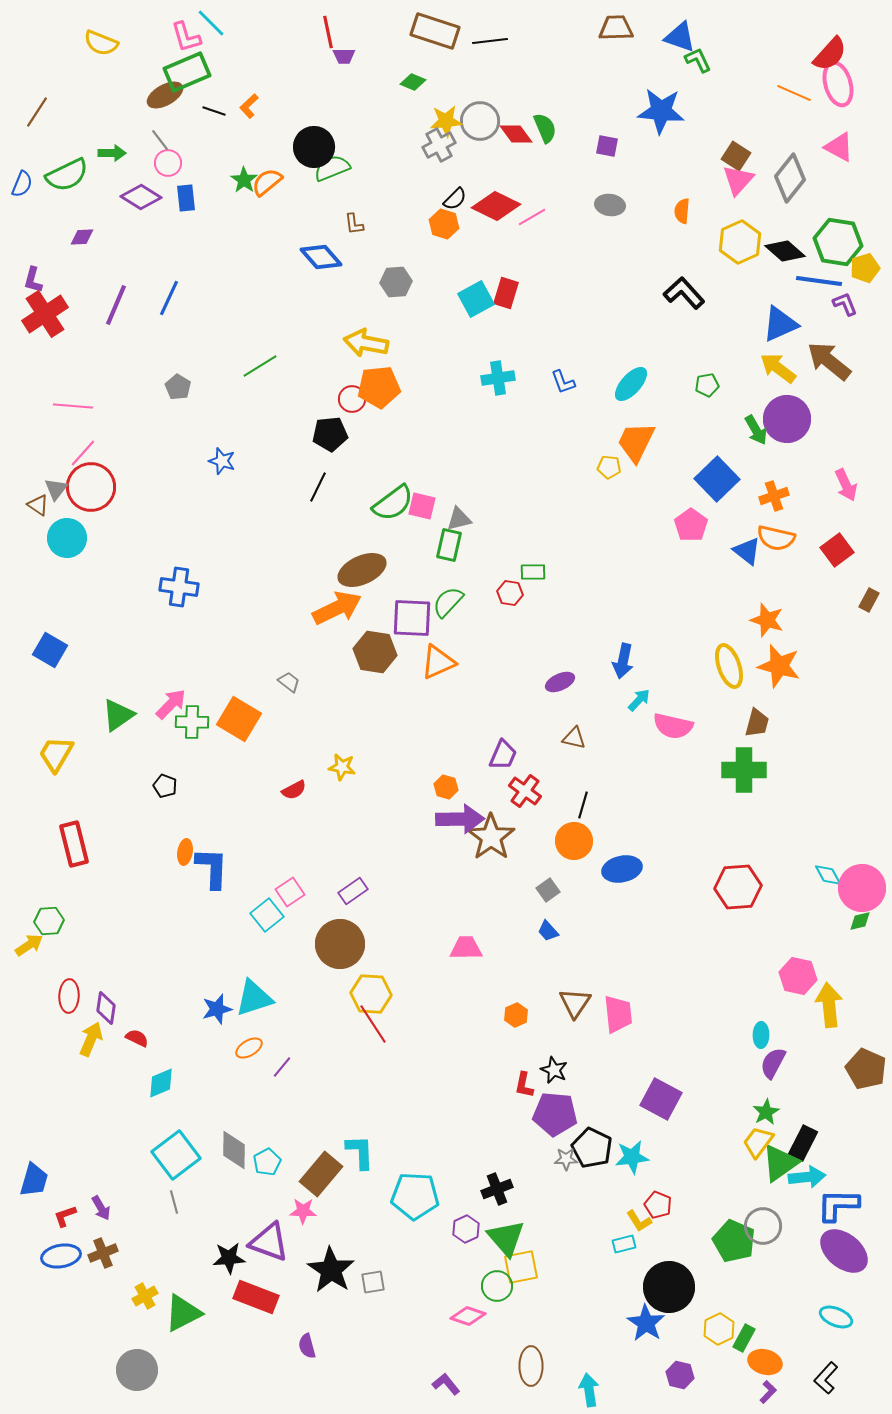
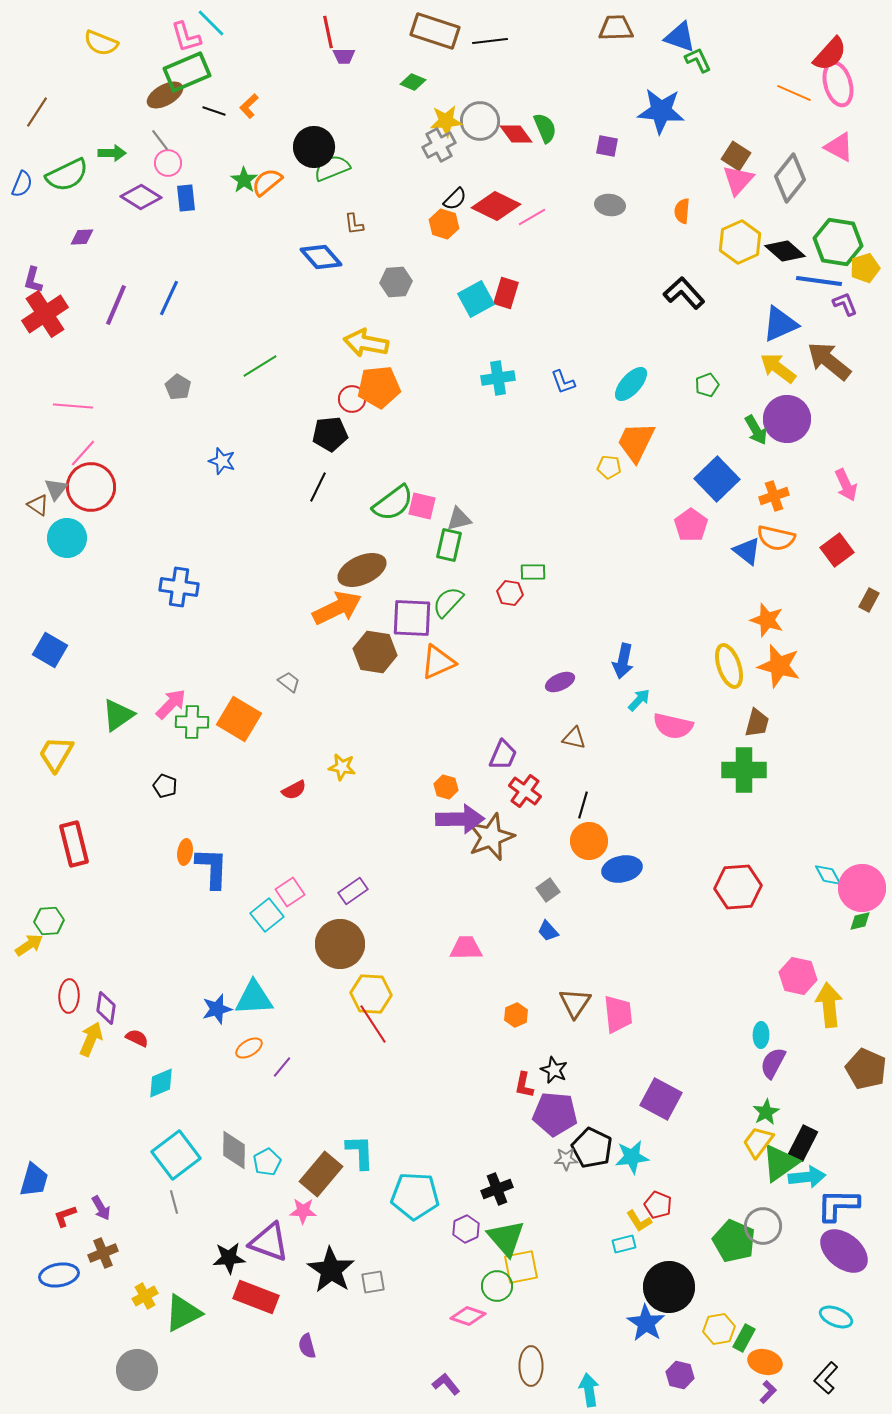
green pentagon at (707, 385): rotated 10 degrees counterclockwise
brown star at (491, 837): rotated 15 degrees clockwise
orange circle at (574, 841): moved 15 px right
cyan triangle at (254, 998): rotated 15 degrees clockwise
blue ellipse at (61, 1256): moved 2 px left, 19 px down
yellow hexagon at (719, 1329): rotated 16 degrees clockwise
